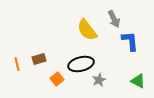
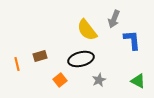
gray arrow: rotated 48 degrees clockwise
blue L-shape: moved 2 px right, 1 px up
brown rectangle: moved 1 px right, 3 px up
black ellipse: moved 5 px up
orange square: moved 3 px right, 1 px down
